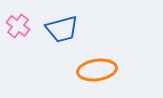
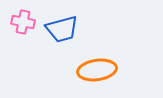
pink cross: moved 5 px right, 4 px up; rotated 25 degrees counterclockwise
